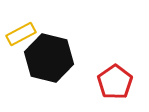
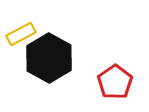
black hexagon: rotated 15 degrees clockwise
